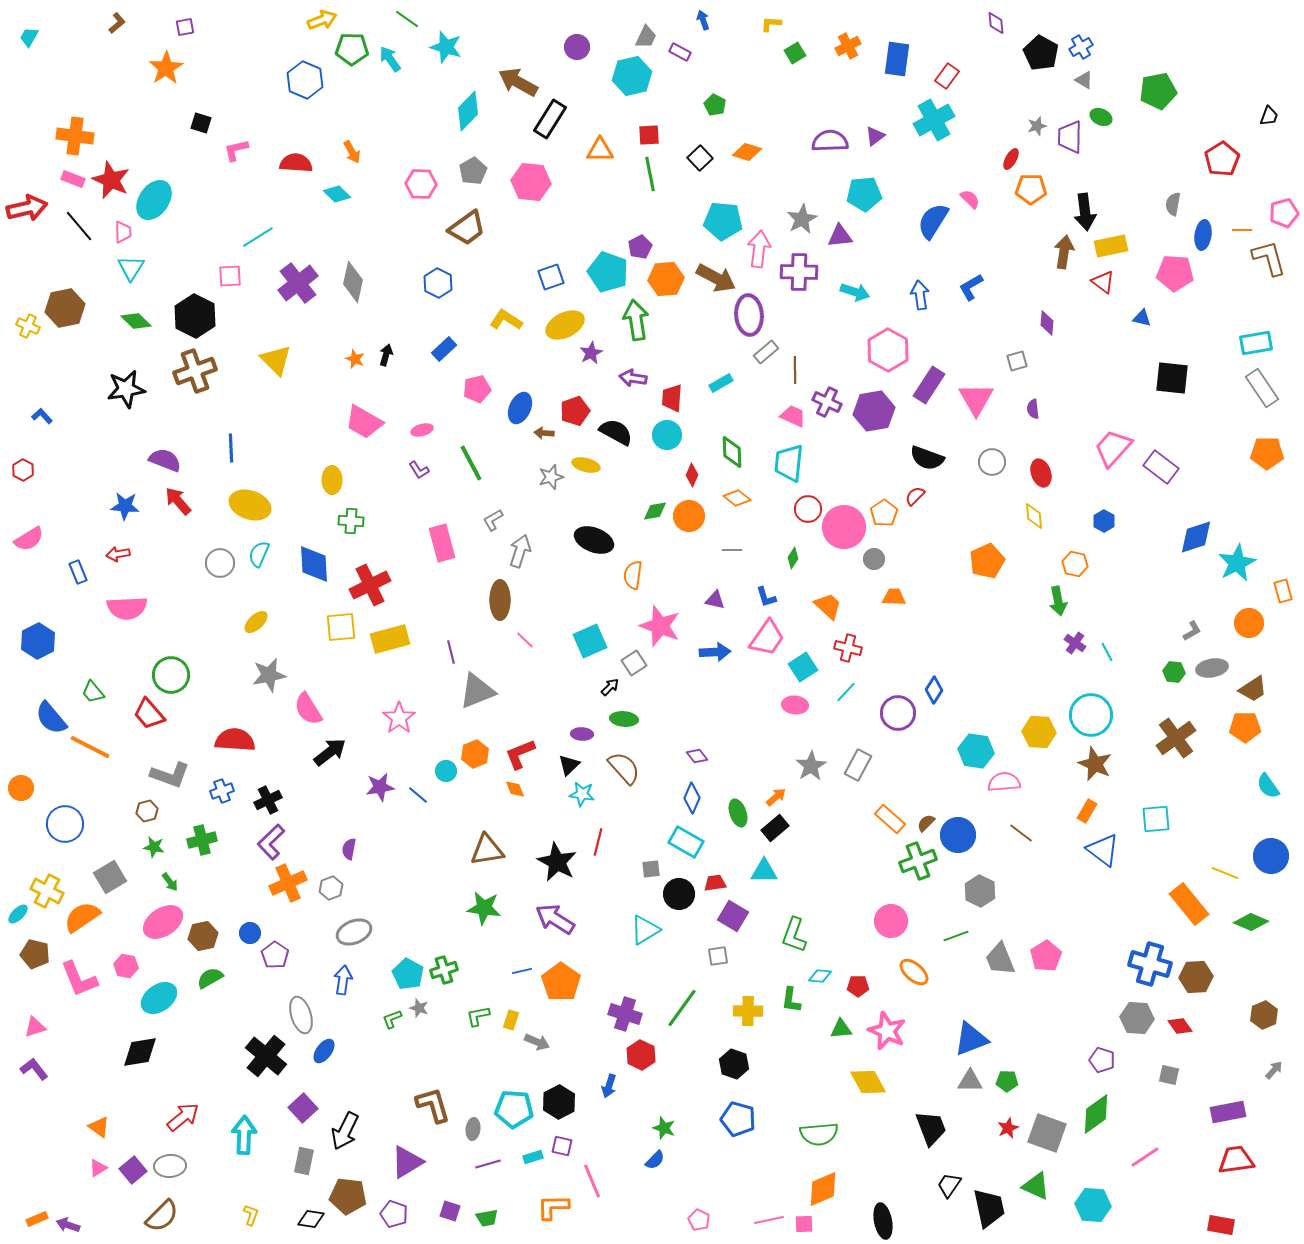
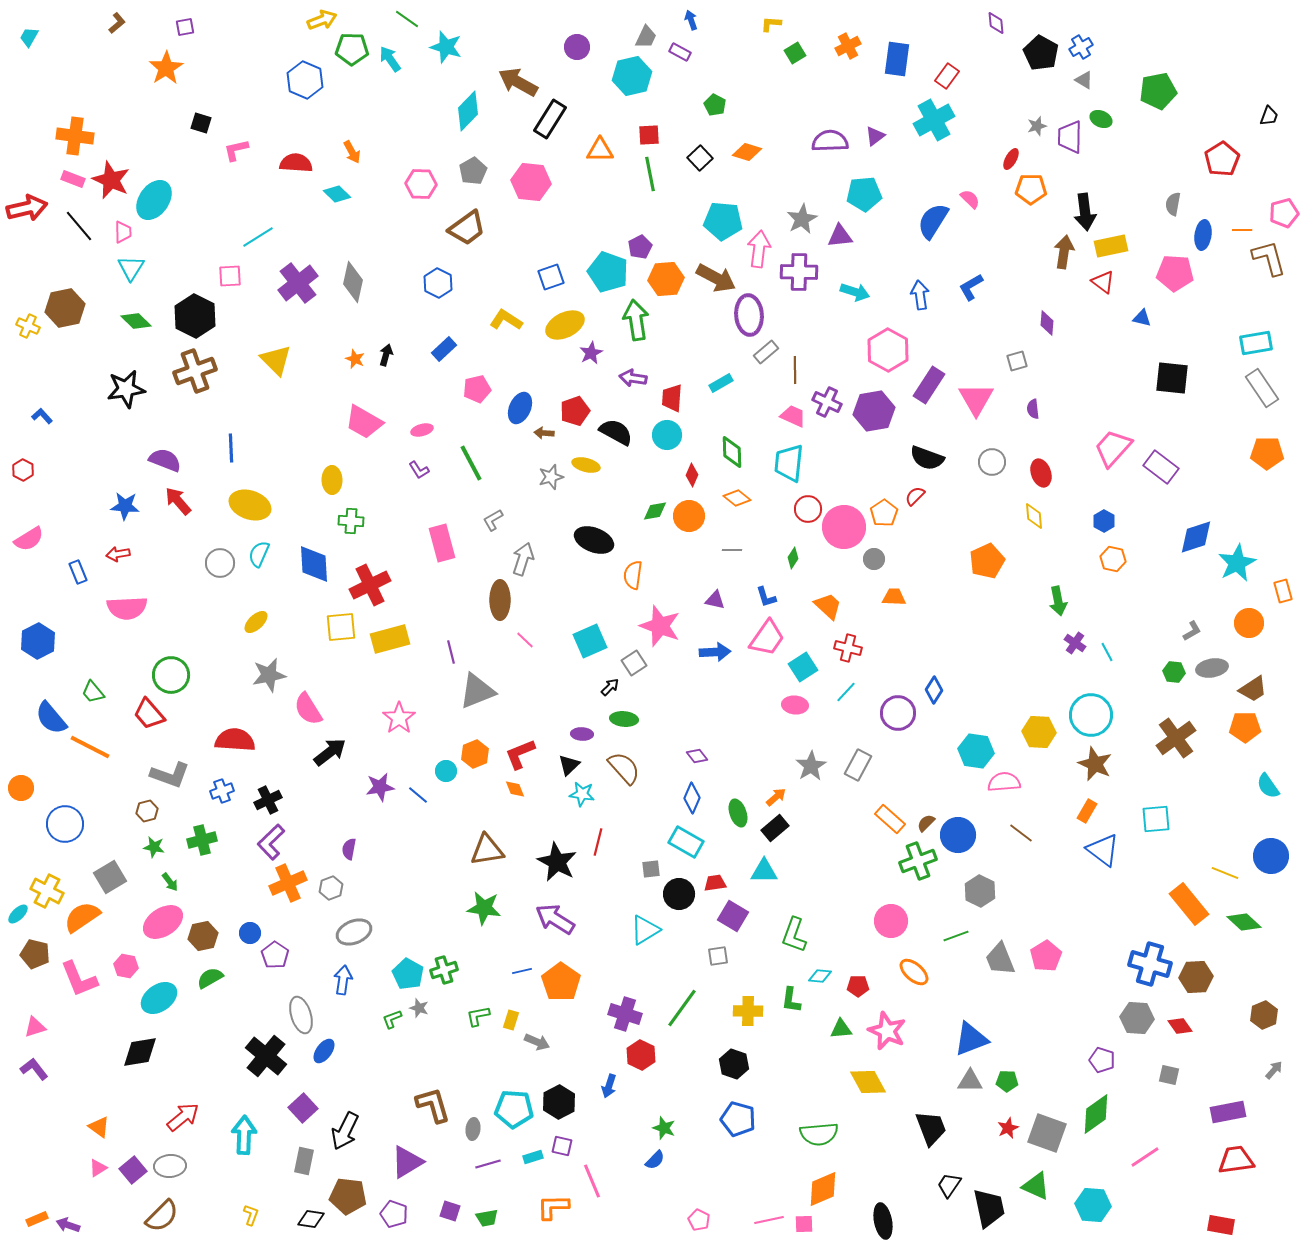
blue arrow at (703, 20): moved 12 px left
green ellipse at (1101, 117): moved 2 px down
gray arrow at (520, 551): moved 3 px right, 8 px down
orange hexagon at (1075, 564): moved 38 px right, 5 px up
green diamond at (1251, 922): moved 7 px left; rotated 20 degrees clockwise
